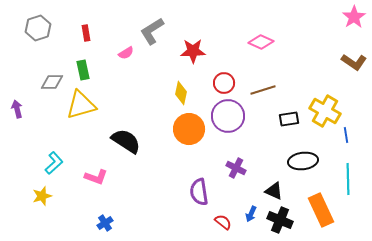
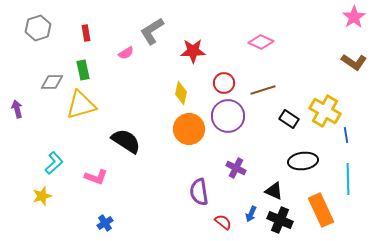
black rectangle: rotated 42 degrees clockwise
